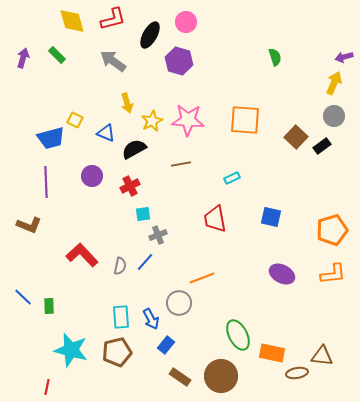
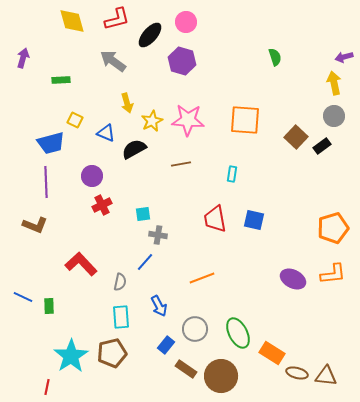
red L-shape at (113, 19): moved 4 px right
black ellipse at (150, 35): rotated 12 degrees clockwise
green rectangle at (57, 55): moved 4 px right, 25 px down; rotated 48 degrees counterclockwise
purple hexagon at (179, 61): moved 3 px right
yellow arrow at (334, 83): rotated 35 degrees counterclockwise
blue trapezoid at (51, 138): moved 5 px down
cyan rectangle at (232, 178): moved 4 px up; rotated 56 degrees counterclockwise
red cross at (130, 186): moved 28 px left, 19 px down
blue square at (271, 217): moved 17 px left, 3 px down
brown L-shape at (29, 225): moved 6 px right
orange pentagon at (332, 230): moved 1 px right, 2 px up
gray cross at (158, 235): rotated 30 degrees clockwise
red L-shape at (82, 255): moved 1 px left, 9 px down
gray semicircle at (120, 266): moved 16 px down
purple ellipse at (282, 274): moved 11 px right, 5 px down
blue line at (23, 297): rotated 18 degrees counterclockwise
gray circle at (179, 303): moved 16 px right, 26 px down
blue arrow at (151, 319): moved 8 px right, 13 px up
green ellipse at (238, 335): moved 2 px up
cyan star at (71, 350): moved 6 px down; rotated 24 degrees clockwise
brown pentagon at (117, 352): moved 5 px left, 1 px down
orange rectangle at (272, 353): rotated 20 degrees clockwise
brown triangle at (322, 356): moved 4 px right, 20 px down
brown ellipse at (297, 373): rotated 25 degrees clockwise
brown rectangle at (180, 377): moved 6 px right, 8 px up
